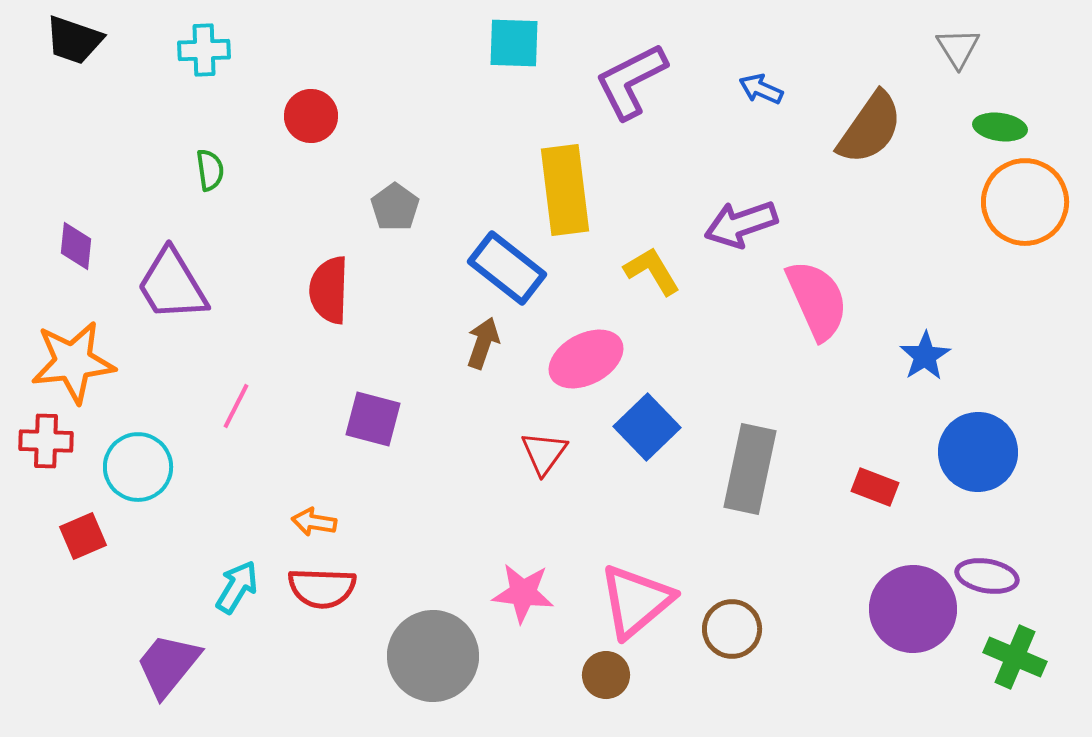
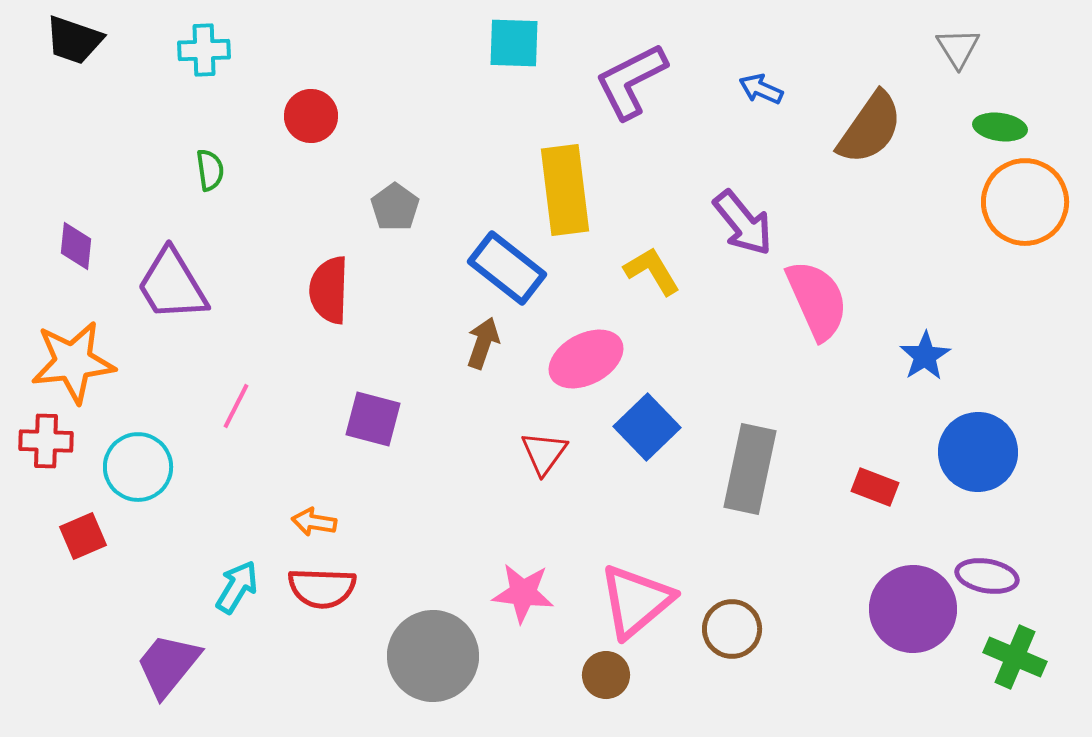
purple arrow at (741, 224): moved 2 px right, 1 px up; rotated 110 degrees counterclockwise
